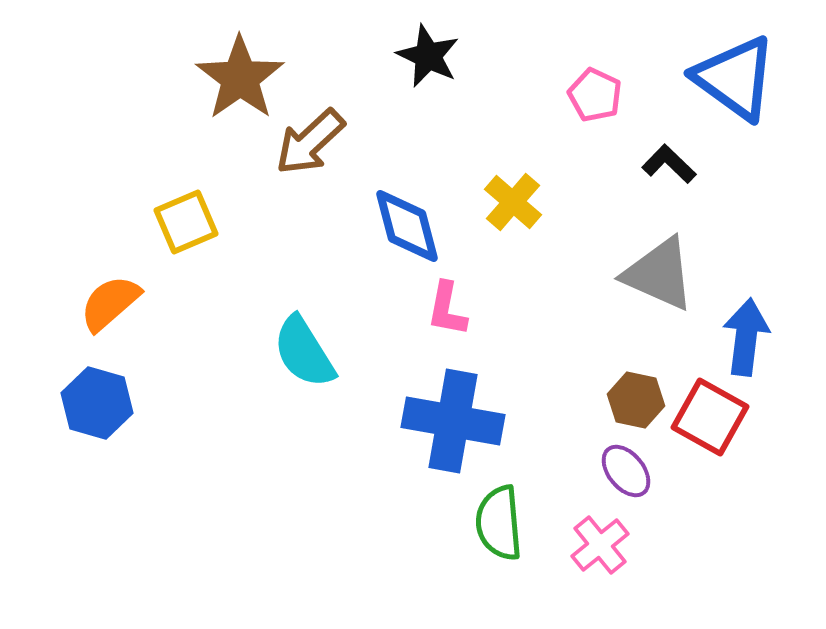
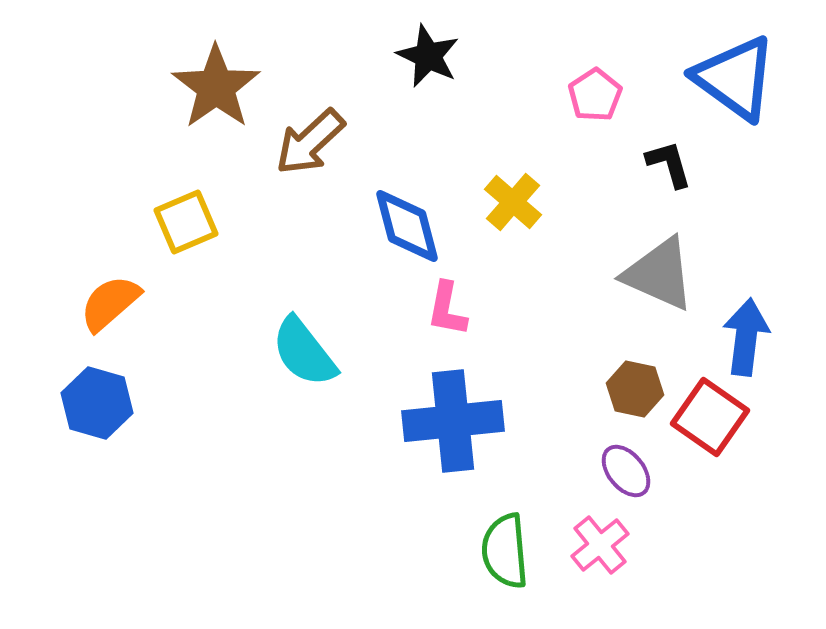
brown star: moved 24 px left, 9 px down
pink pentagon: rotated 14 degrees clockwise
black L-shape: rotated 30 degrees clockwise
cyan semicircle: rotated 6 degrees counterclockwise
brown hexagon: moved 1 px left, 11 px up
red square: rotated 6 degrees clockwise
blue cross: rotated 16 degrees counterclockwise
green semicircle: moved 6 px right, 28 px down
